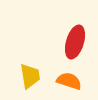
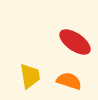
red ellipse: rotated 72 degrees counterclockwise
